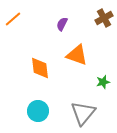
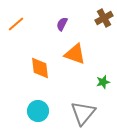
orange line: moved 3 px right, 5 px down
orange triangle: moved 2 px left, 1 px up
